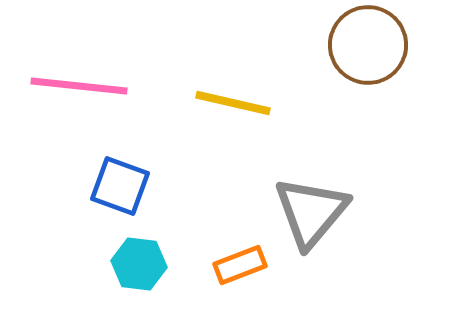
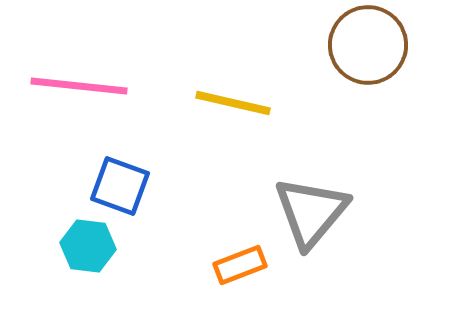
cyan hexagon: moved 51 px left, 18 px up
